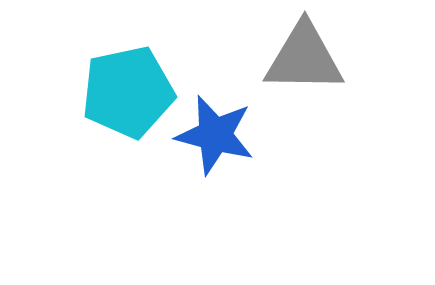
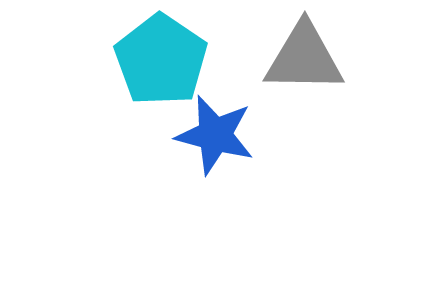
cyan pentagon: moved 33 px right, 32 px up; rotated 26 degrees counterclockwise
